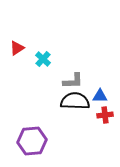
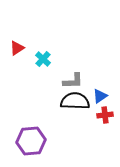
blue triangle: rotated 35 degrees counterclockwise
purple hexagon: moved 1 px left
